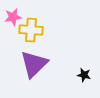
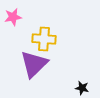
yellow cross: moved 13 px right, 9 px down
black star: moved 2 px left, 13 px down
